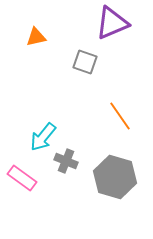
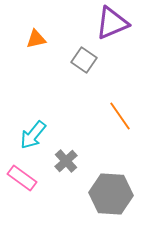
orange triangle: moved 2 px down
gray square: moved 1 px left, 2 px up; rotated 15 degrees clockwise
cyan arrow: moved 10 px left, 2 px up
gray cross: rotated 25 degrees clockwise
gray hexagon: moved 4 px left, 17 px down; rotated 12 degrees counterclockwise
